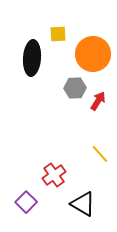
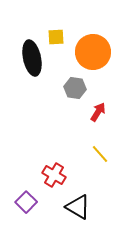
yellow square: moved 2 px left, 3 px down
orange circle: moved 2 px up
black ellipse: rotated 16 degrees counterclockwise
gray hexagon: rotated 10 degrees clockwise
red arrow: moved 11 px down
red cross: rotated 25 degrees counterclockwise
black triangle: moved 5 px left, 3 px down
